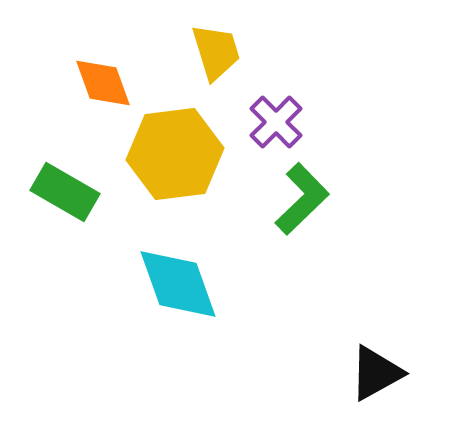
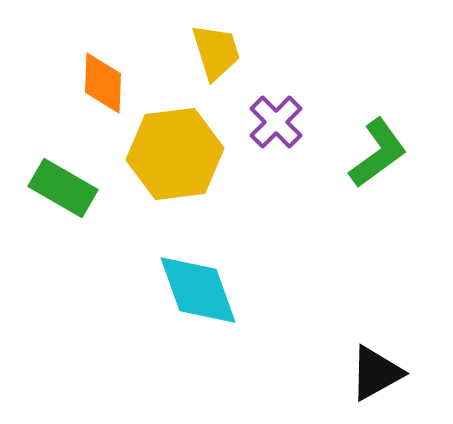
orange diamond: rotated 22 degrees clockwise
green rectangle: moved 2 px left, 4 px up
green L-shape: moved 76 px right, 46 px up; rotated 8 degrees clockwise
cyan diamond: moved 20 px right, 6 px down
